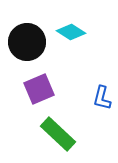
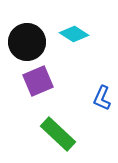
cyan diamond: moved 3 px right, 2 px down
purple square: moved 1 px left, 8 px up
blue L-shape: rotated 10 degrees clockwise
